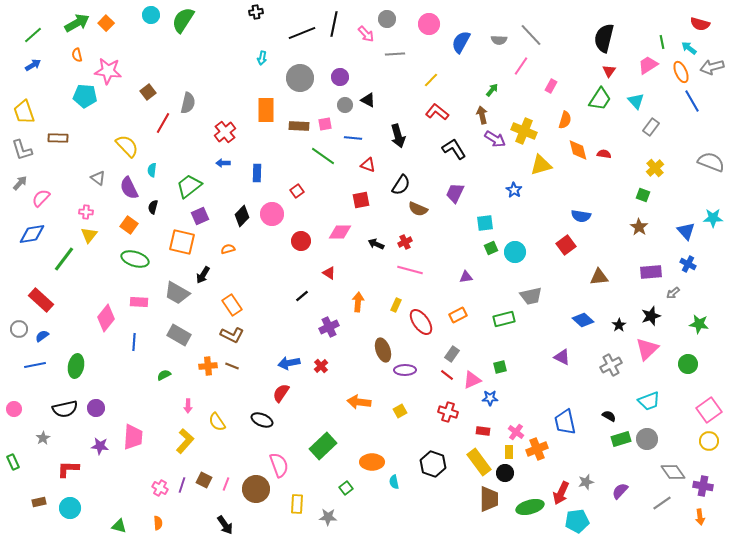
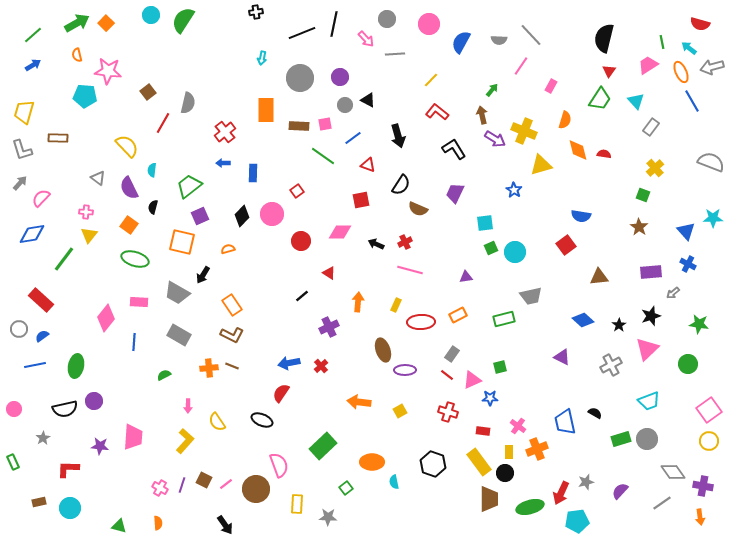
pink arrow at (366, 34): moved 5 px down
yellow trapezoid at (24, 112): rotated 35 degrees clockwise
blue line at (353, 138): rotated 42 degrees counterclockwise
blue rectangle at (257, 173): moved 4 px left
red ellipse at (421, 322): rotated 56 degrees counterclockwise
orange cross at (208, 366): moved 1 px right, 2 px down
purple circle at (96, 408): moved 2 px left, 7 px up
black semicircle at (609, 416): moved 14 px left, 3 px up
pink cross at (516, 432): moved 2 px right, 6 px up
pink line at (226, 484): rotated 32 degrees clockwise
